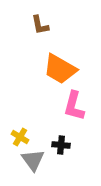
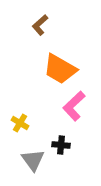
brown L-shape: rotated 60 degrees clockwise
pink L-shape: rotated 32 degrees clockwise
yellow cross: moved 14 px up
